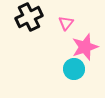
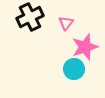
black cross: moved 1 px right
